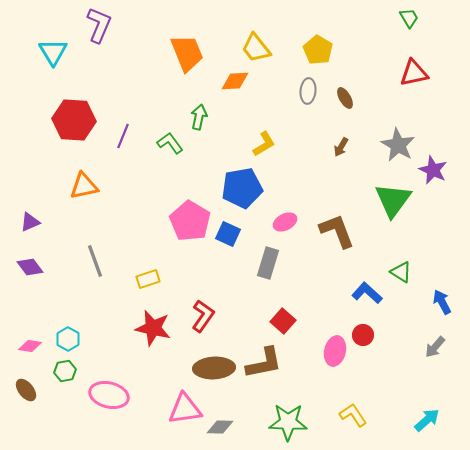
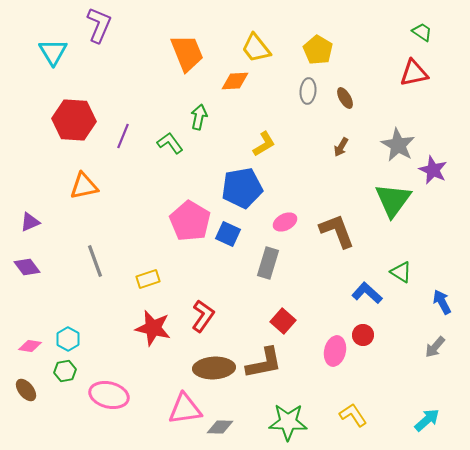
green trapezoid at (409, 18): moved 13 px right, 14 px down; rotated 25 degrees counterclockwise
purple diamond at (30, 267): moved 3 px left
